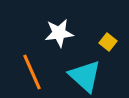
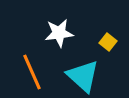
cyan triangle: moved 2 px left
